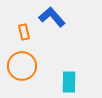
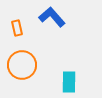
orange rectangle: moved 7 px left, 4 px up
orange circle: moved 1 px up
